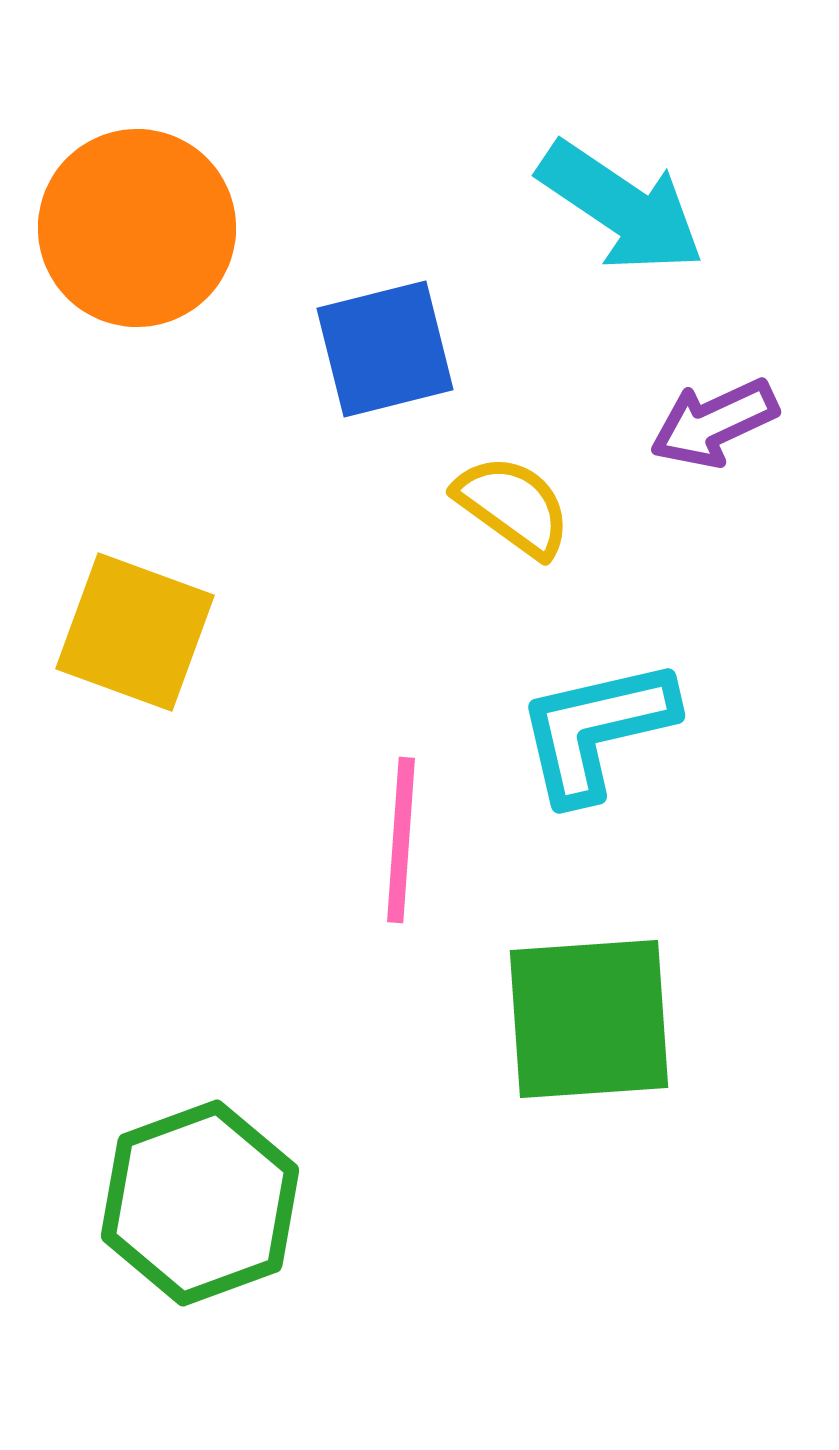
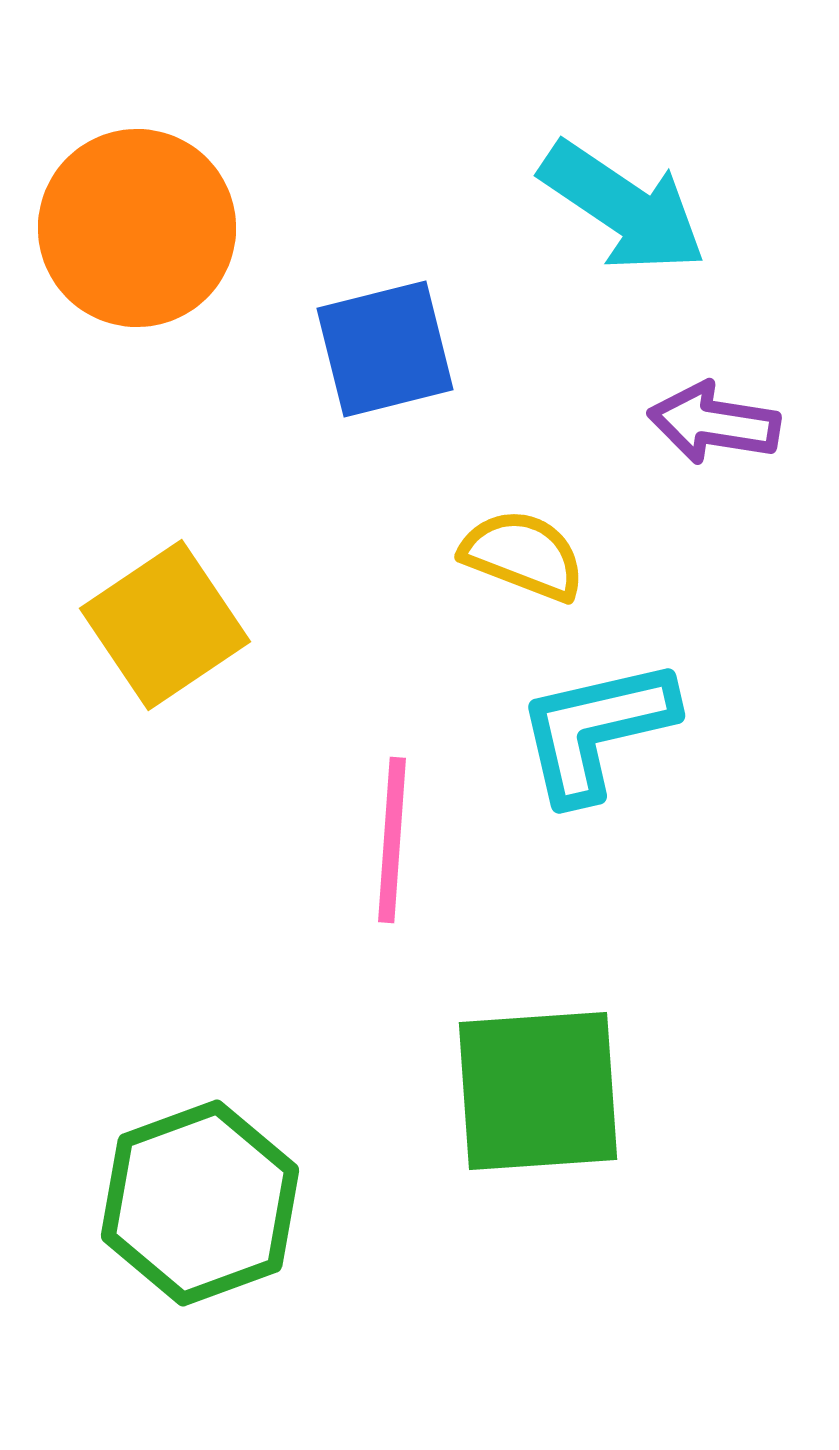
cyan arrow: moved 2 px right
purple arrow: rotated 34 degrees clockwise
yellow semicircle: moved 10 px right, 49 px down; rotated 15 degrees counterclockwise
yellow square: moved 30 px right, 7 px up; rotated 36 degrees clockwise
pink line: moved 9 px left
green square: moved 51 px left, 72 px down
